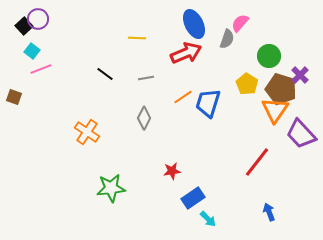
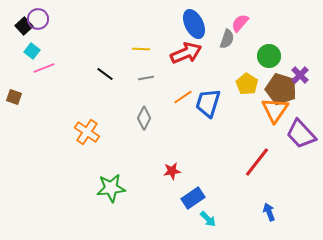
yellow line: moved 4 px right, 11 px down
pink line: moved 3 px right, 1 px up
